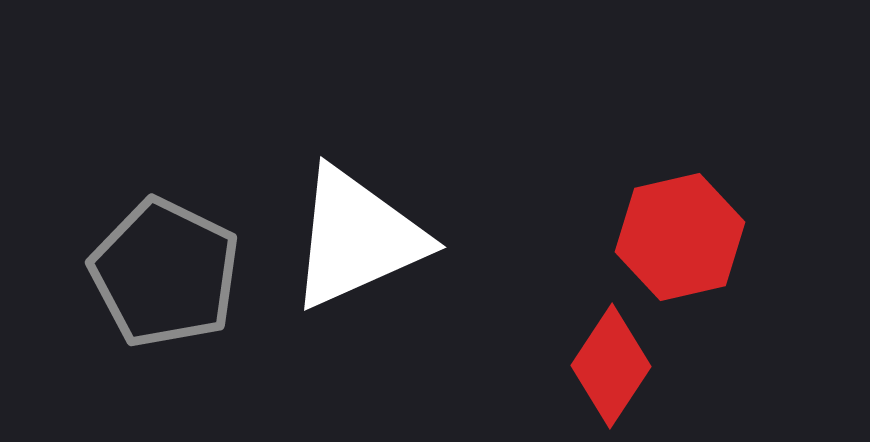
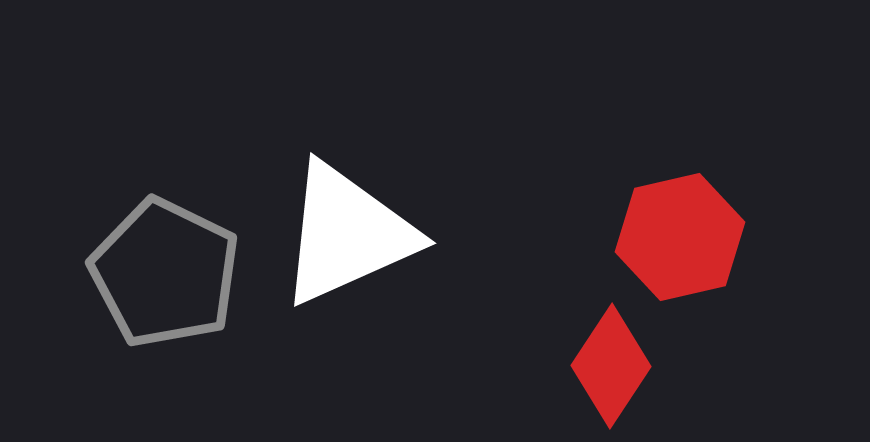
white triangle: moved 10 px left, 4 px up
